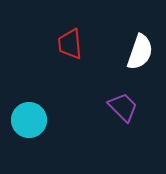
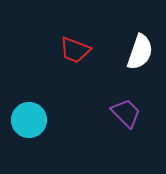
red trapezoid: moved 5 px right, 6 px down; rotated 64 degrees counterclockwise
purple trapezoid: moved 3 px right, 6 px down
